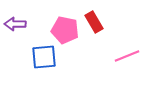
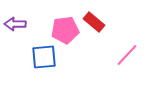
red rectangle: rotated 20 degrees counterclockwise
pink pentagon: rotated 20 degrees counterclockwise
pink line: moved 1 px up; rotated 25 degrees counterclockwise
